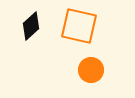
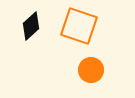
orange square: rotated 6 degrees clockwise
